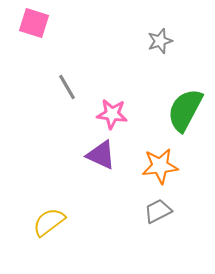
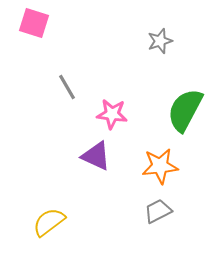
purple triangle: moved 5 px left, 1 px down
